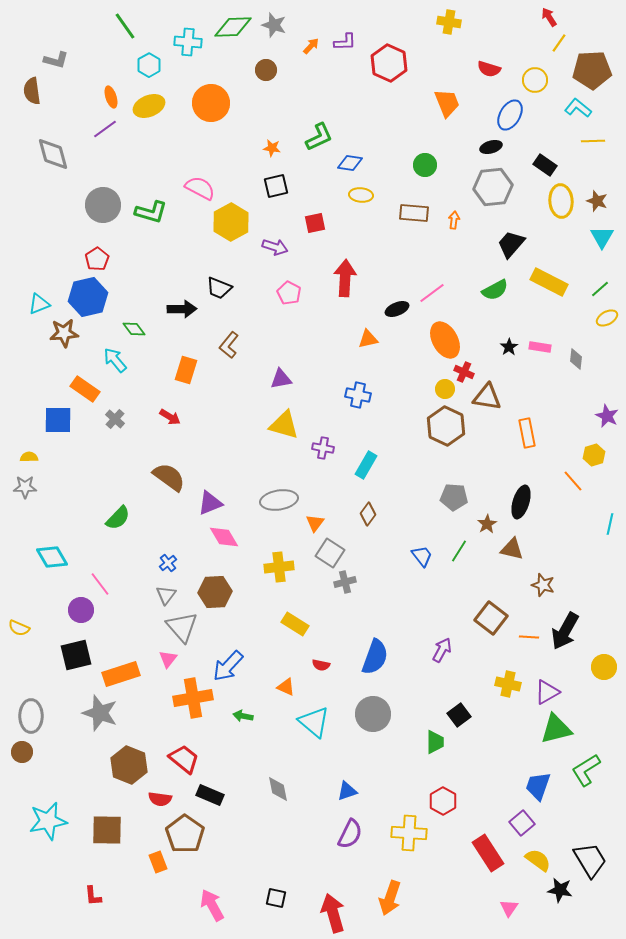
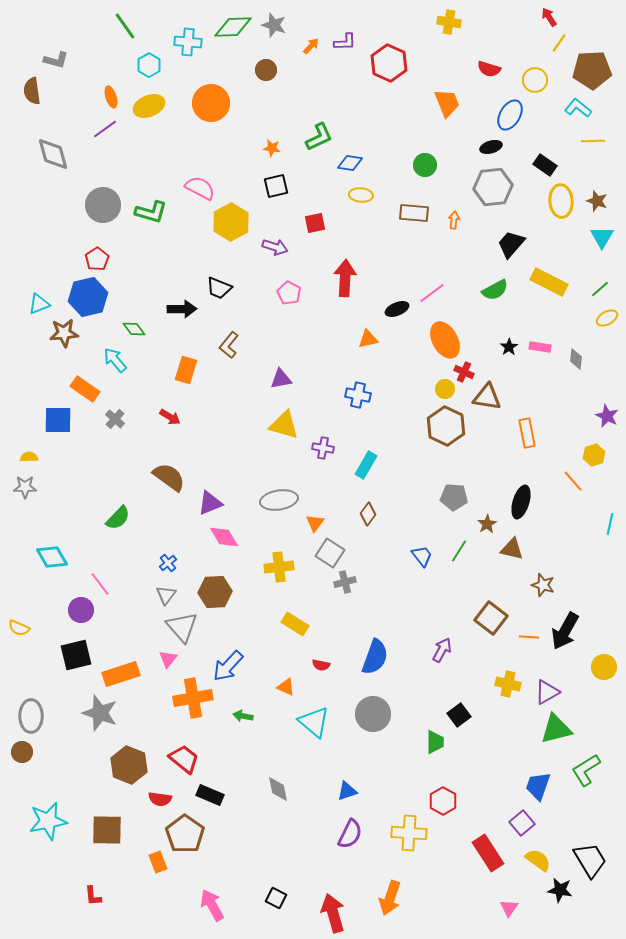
black square at (276, 898): rotated 15 degrees clockwise
